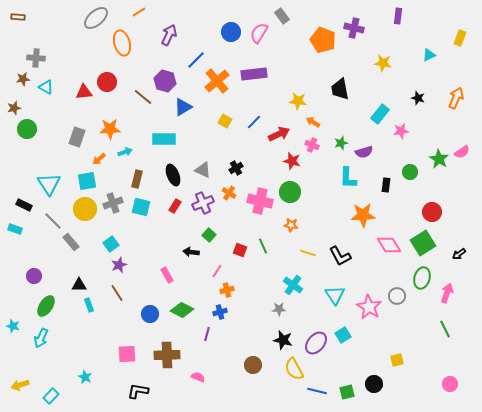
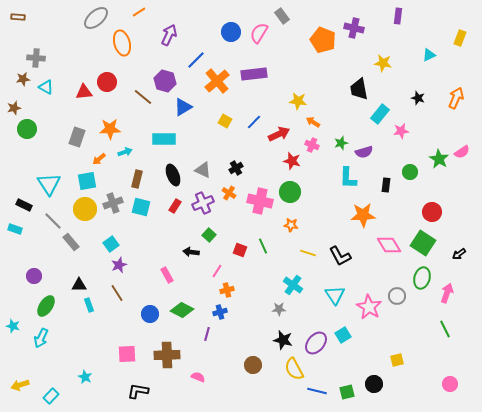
black trapezoid at (340, 89): moved 19 px right
green square at (423, 243): rotated 25 degrees counterclockwise
